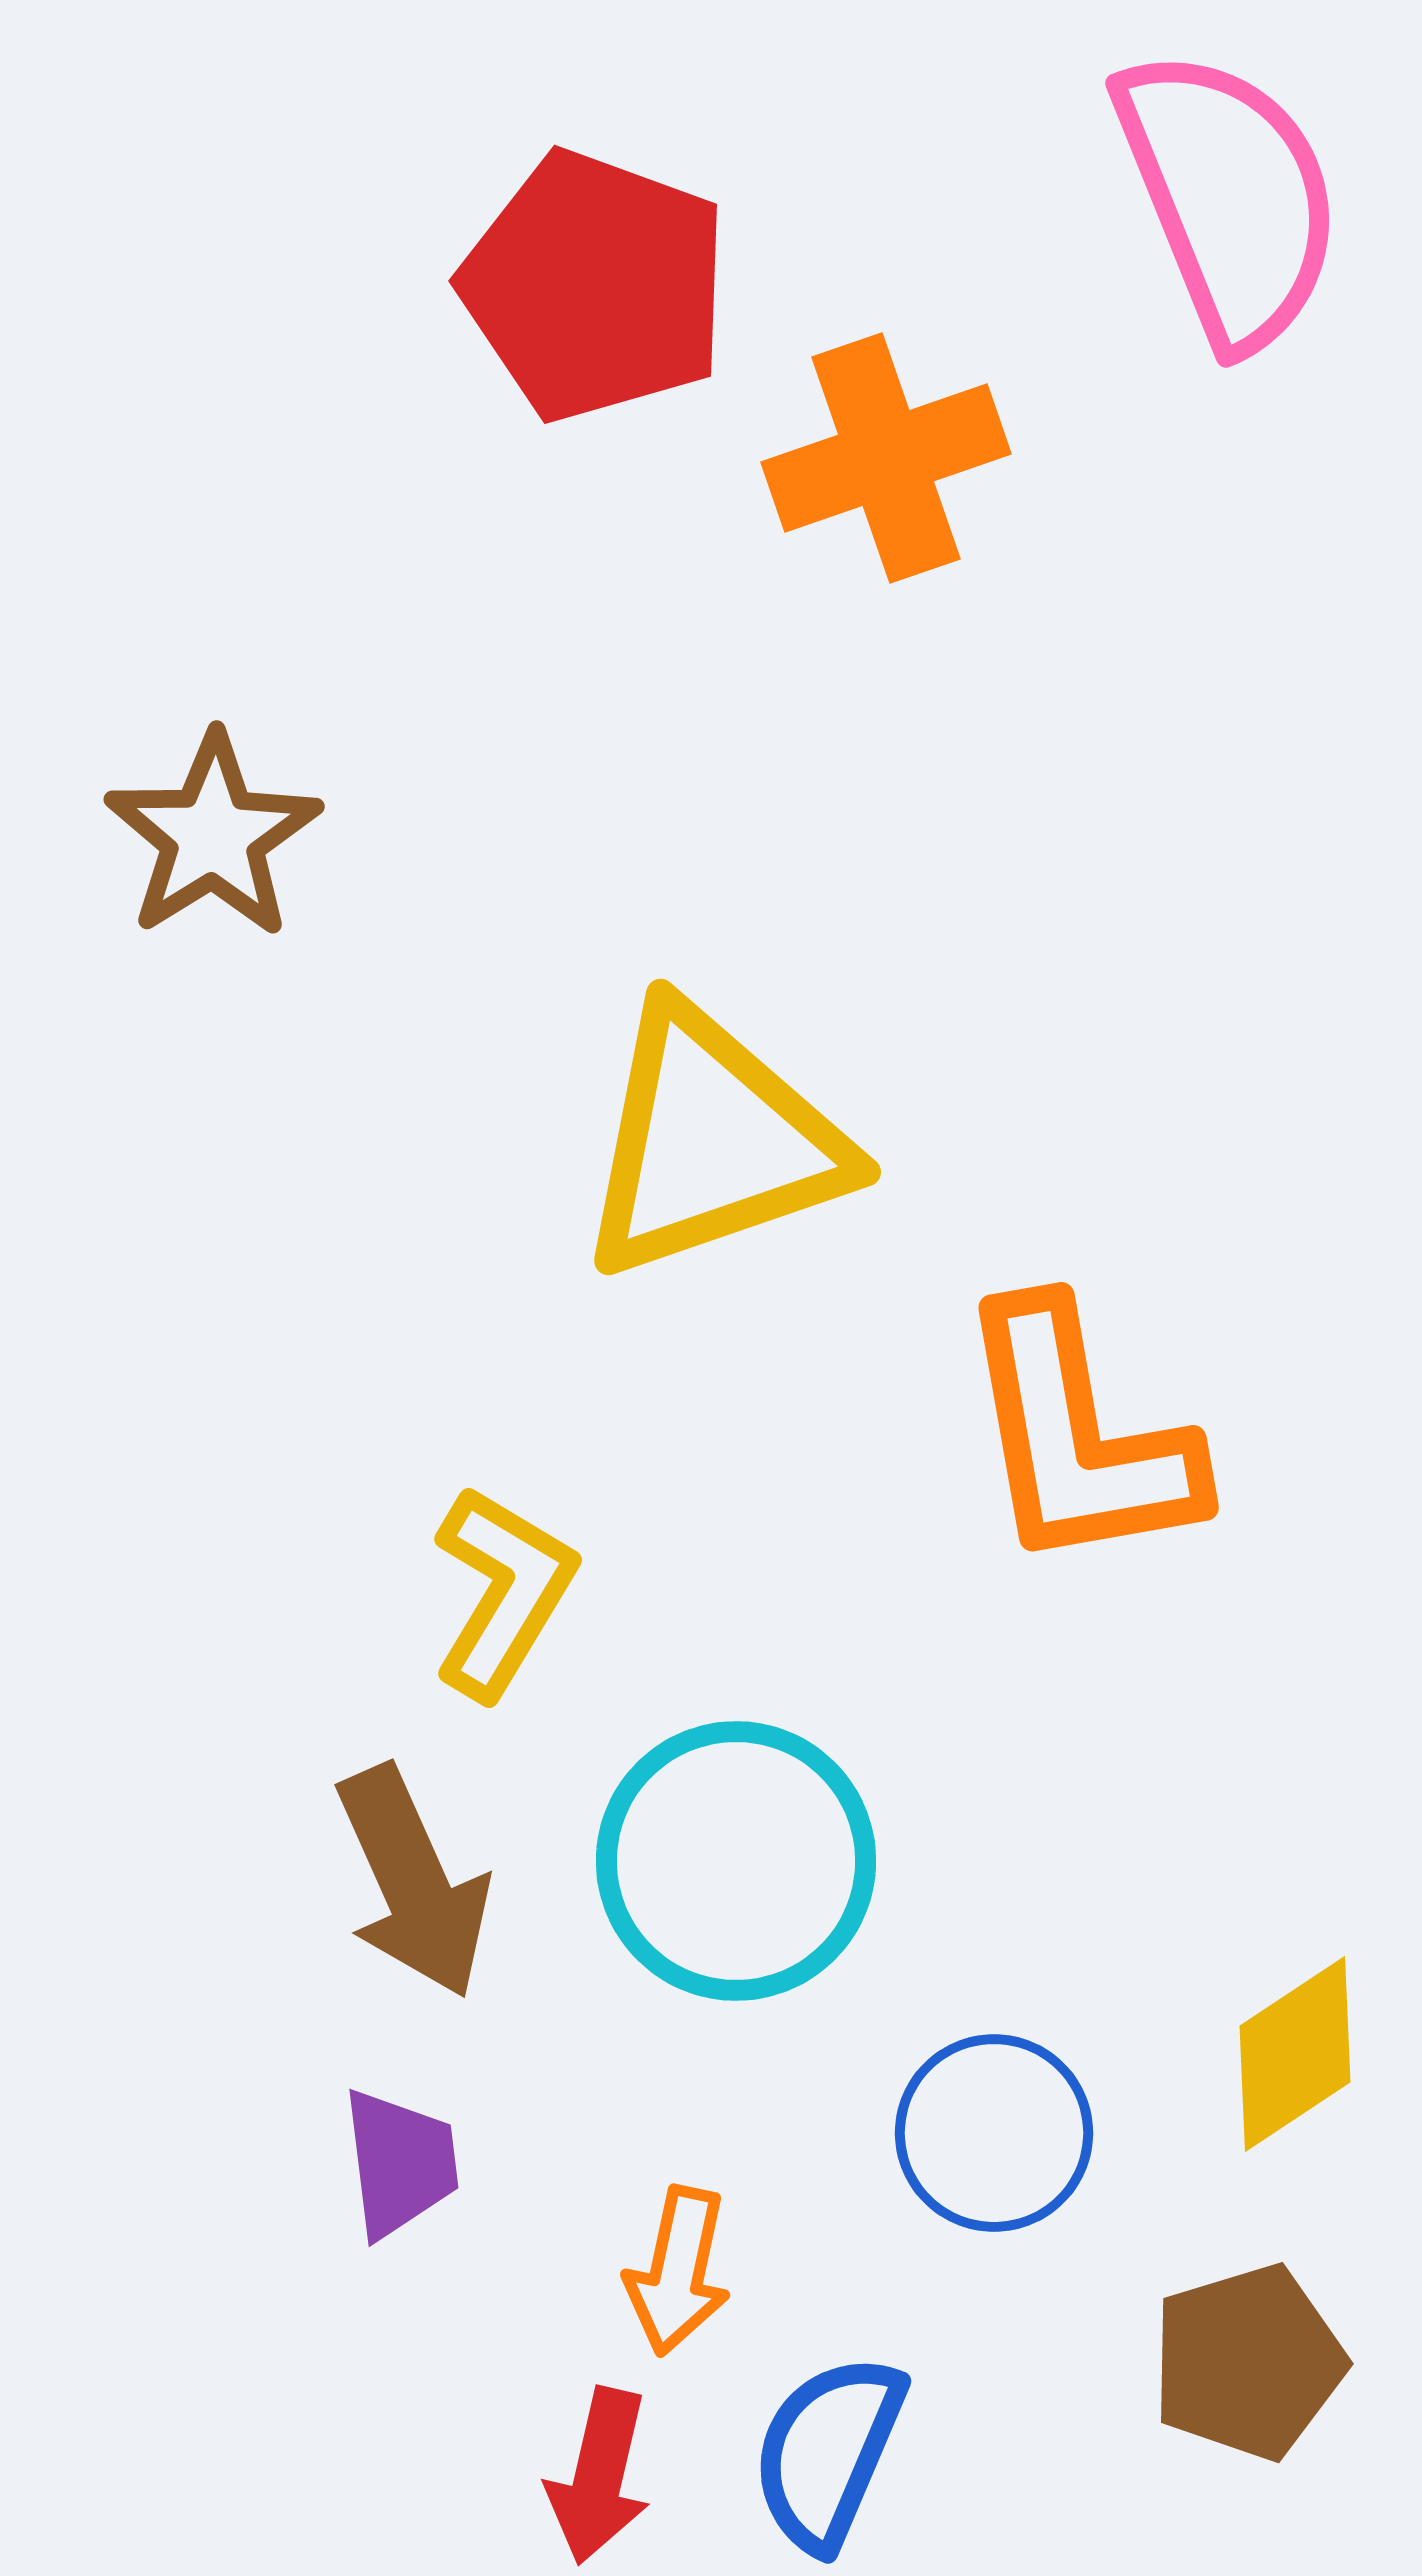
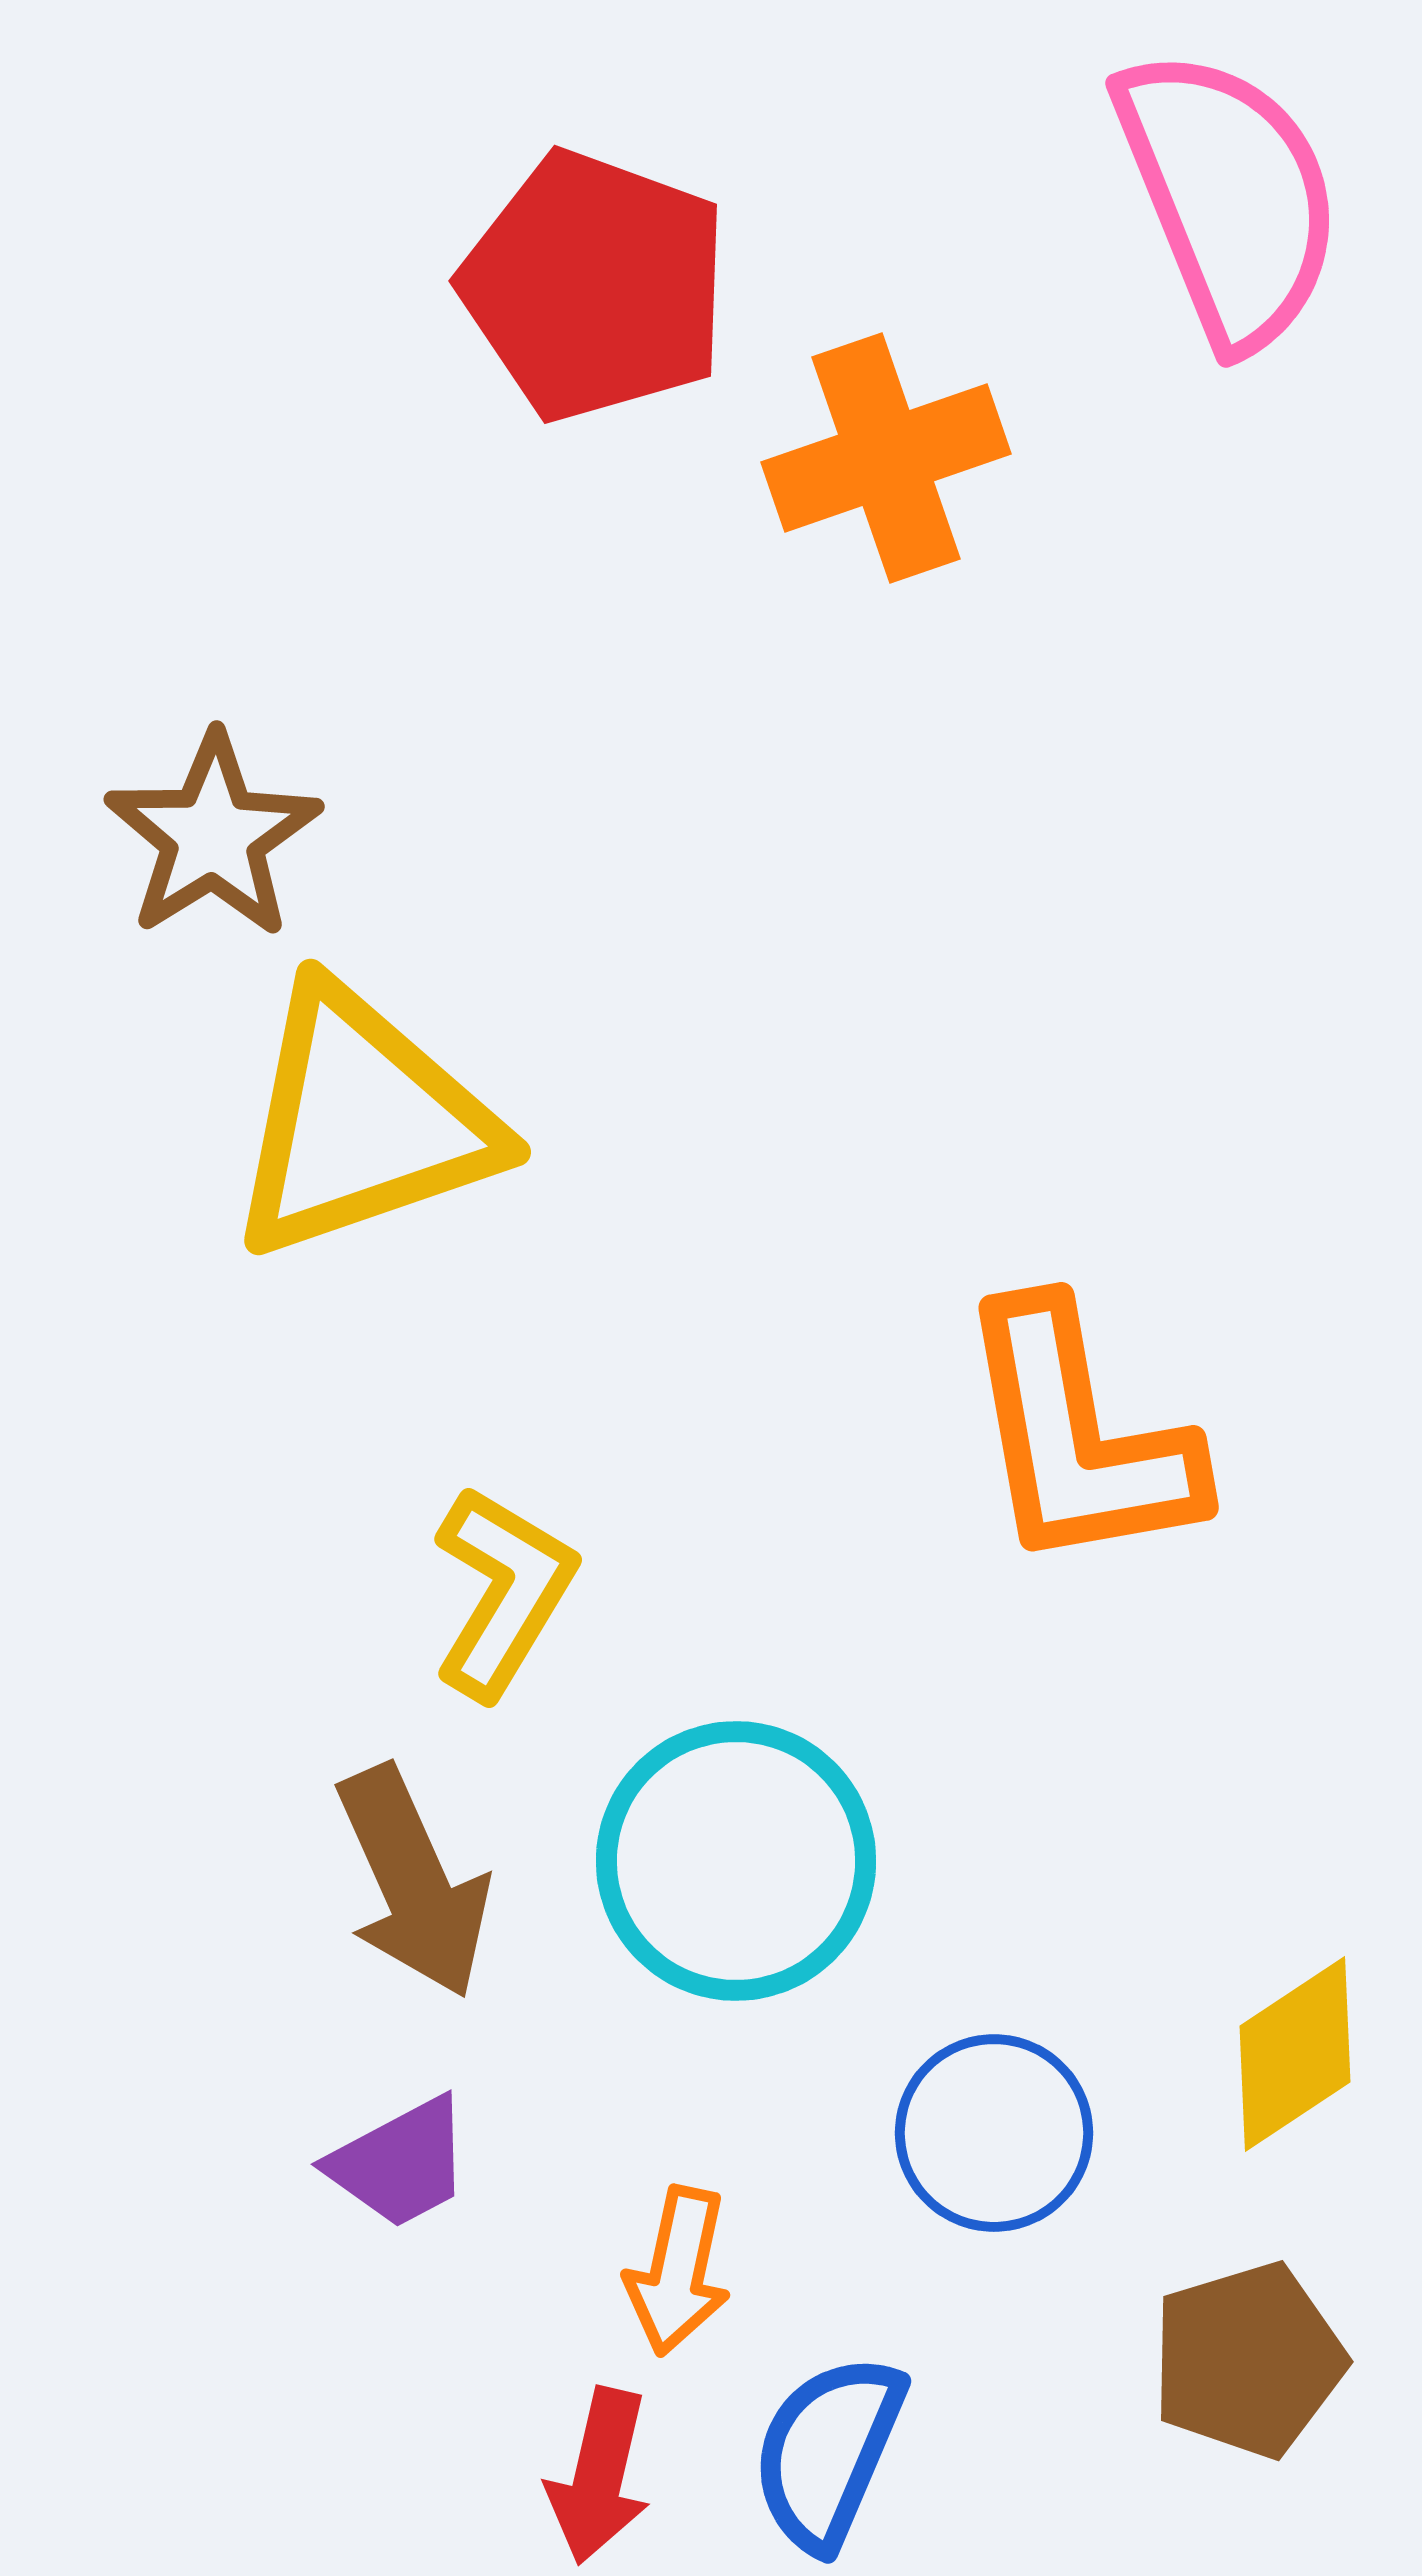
yellow triangle: moved 350 px left, 20 px up
purple trapezoid: rotated 69 degrees clockwise
brown pentagon: moved 2 px up
